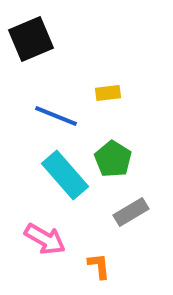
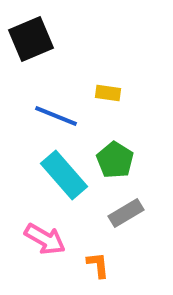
yellow rectangle: rotated 15 degrees clockwise
green pentagon: moved 2 px right, 1 px down
cyan rectangle: moved 1 px left
gray rectangle: moved 5 px left, 1 px down
orange L-shape: moved 1 px left, 1 px up
